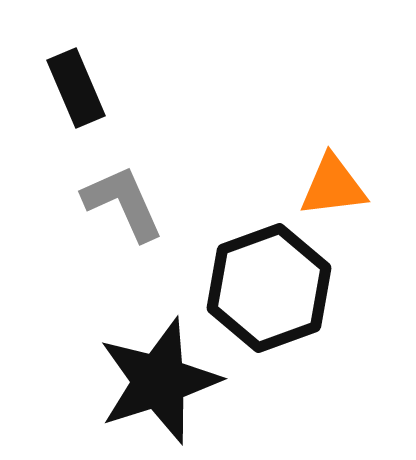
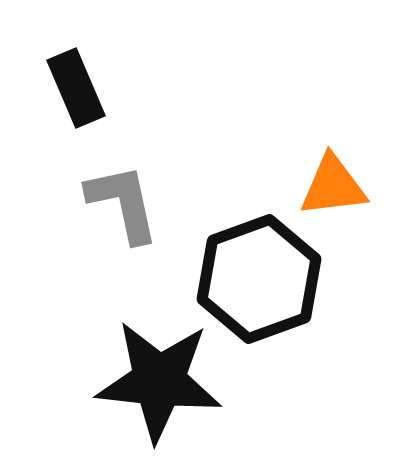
gray L-shape: rotated 12 degrees clockwise
black hexagon: moved 10 px left, 9 px up
black star: rotated 24 degrees clockwise
